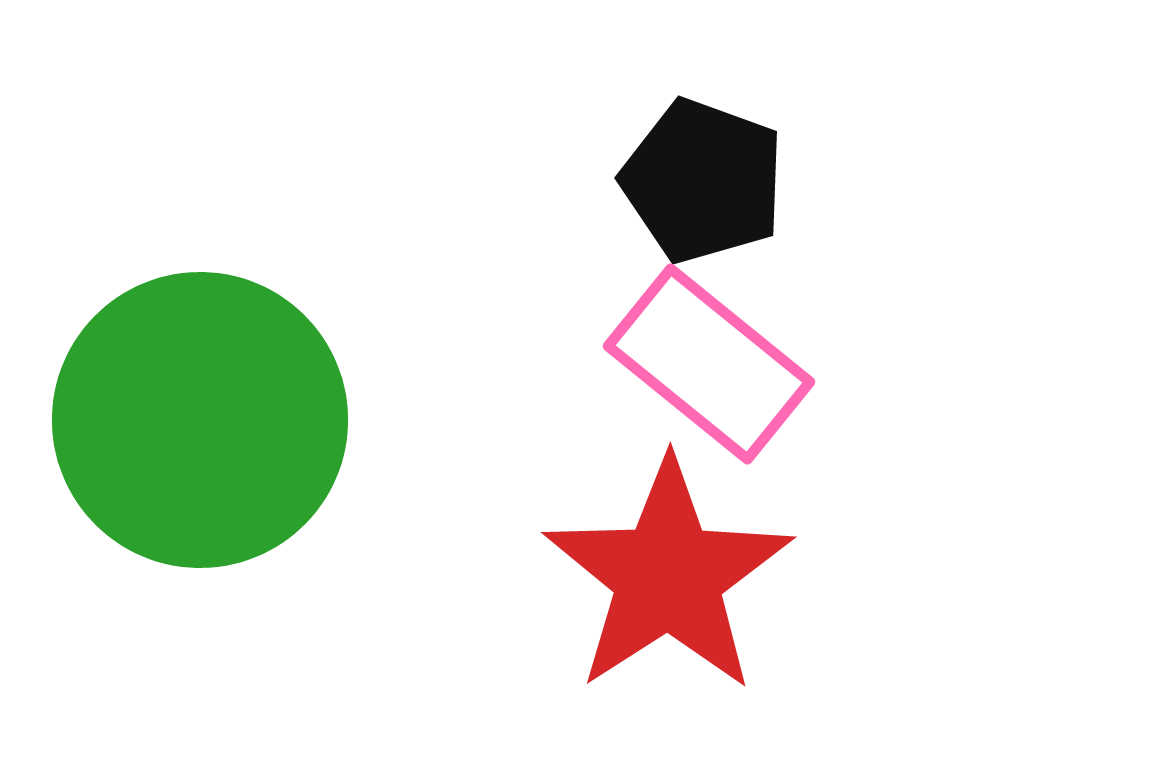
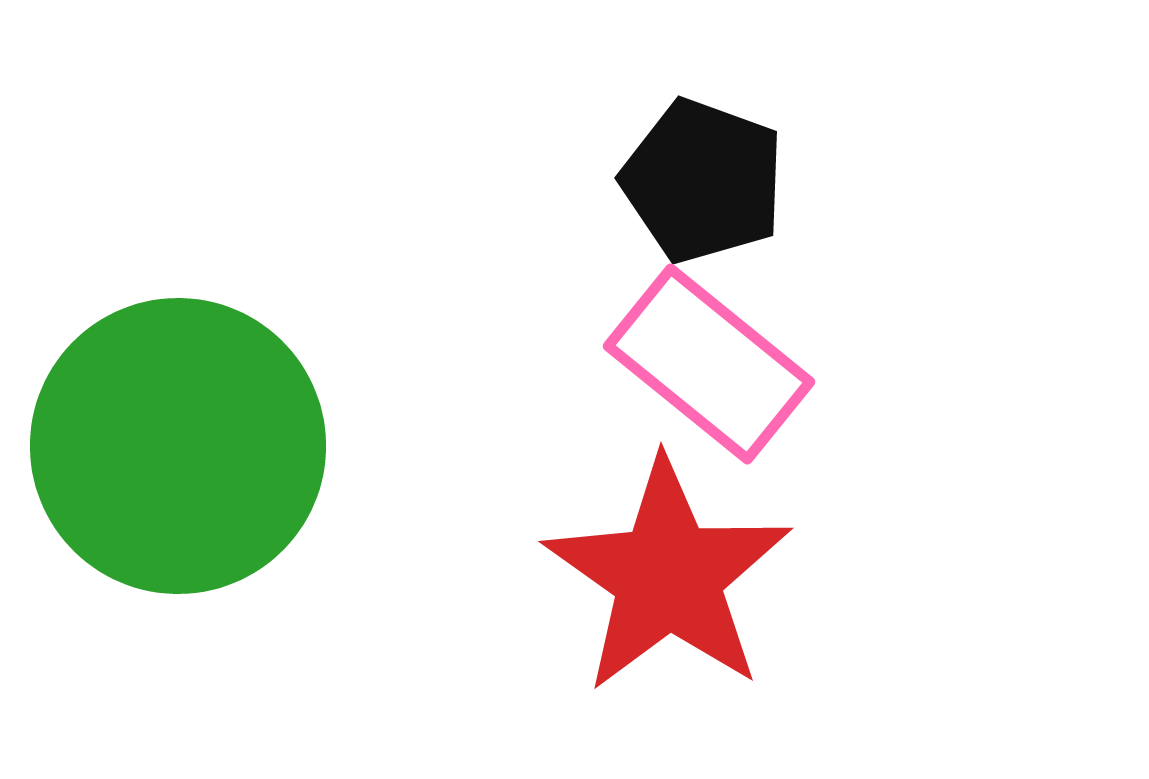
green circle: moved 22 px left, 26 px down
red star: rotated 4 degrees counterclockwise
